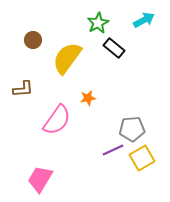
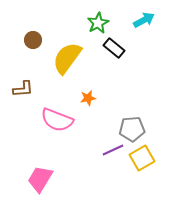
pink semicircle: rotated 76 degrees clockwise
